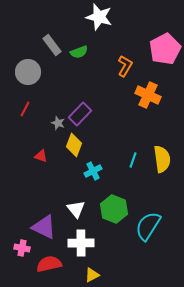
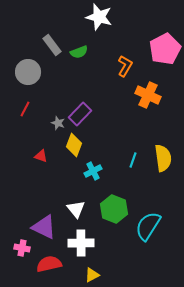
yellow semicircle: moved 1 px right, 1 px up
